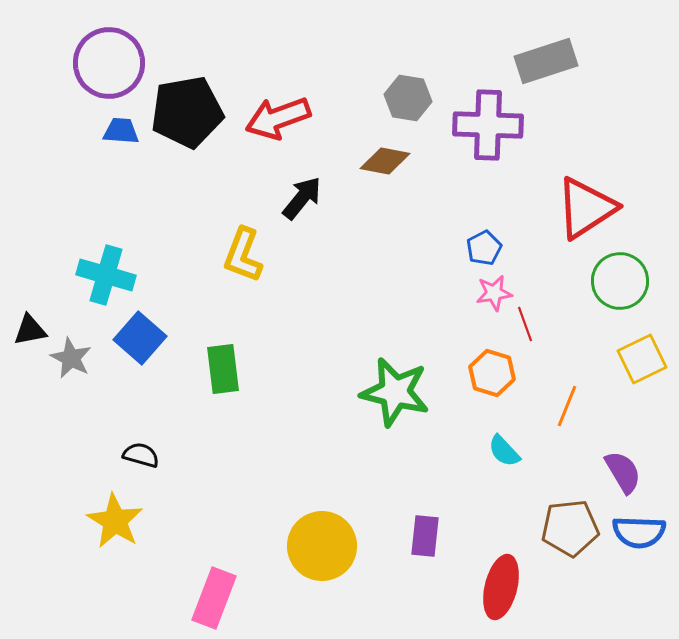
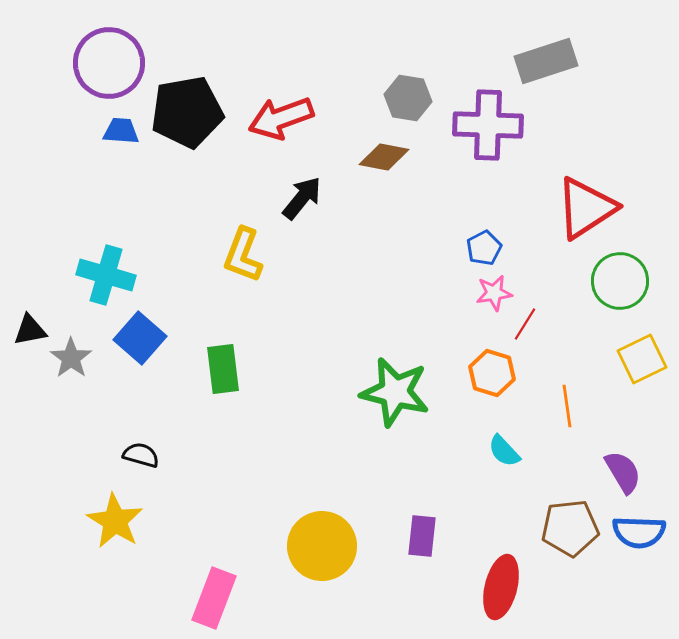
red arrow: moved 3 px right
brown diamond: moved 1 px left, 4 px up
red line: rotated 52 degrees clockwise
gray star: rotated 9 degrees clockwise
orange line: rotated 30 degrees counterclockwise
purple rectangle: moved 3 px left
